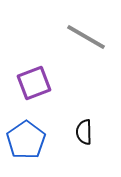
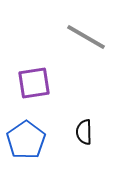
purple square: rotated 12 degrees clockwise
